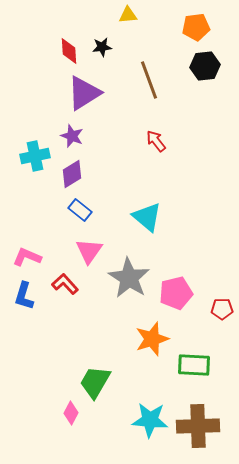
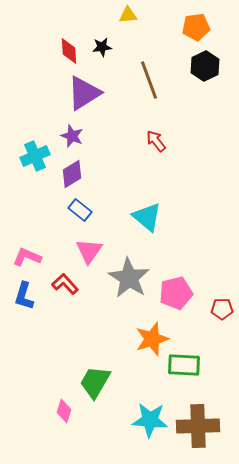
black hexagon: rotated 20 degrees counterclockwise
cyan cross: rotated 12 degrees counterclockwise
green rectangle: moved 10 px left
pink diamond: moved 7 px left, 2 px up; rotated 10 degrees counterclockwise
